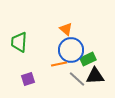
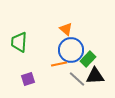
green rectangle: rotated 21 degrees counterclockwise
